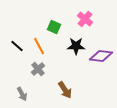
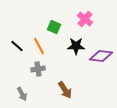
gray cross: rotated 32 degrees clockwise
